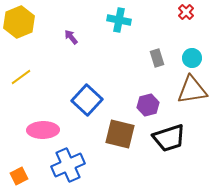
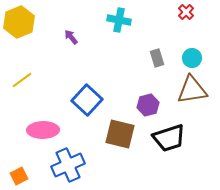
yellow line: moved 1 px right, 3 px down
